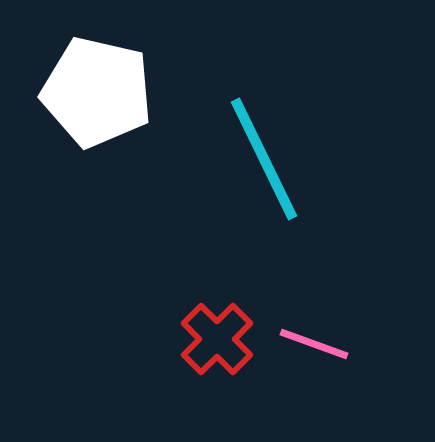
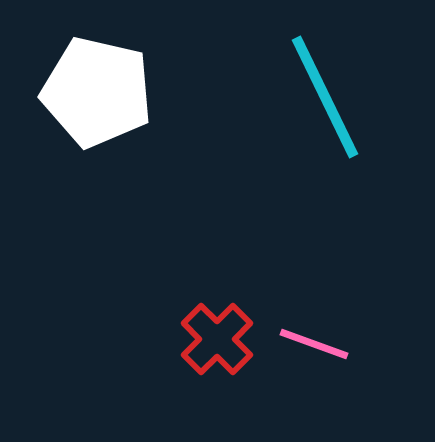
cyan line: moved 61 px right, 62 px up
